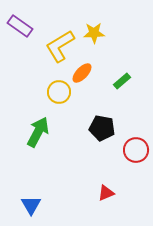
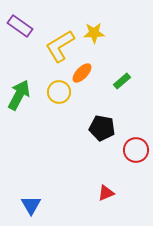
green arrow: moved 19 px left, 37 px up
